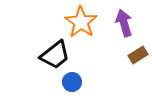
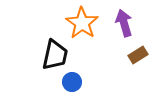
orange star: moved 1 px right, 1 px down
black trapezoid: rotated 40 degrees counterclockwise
